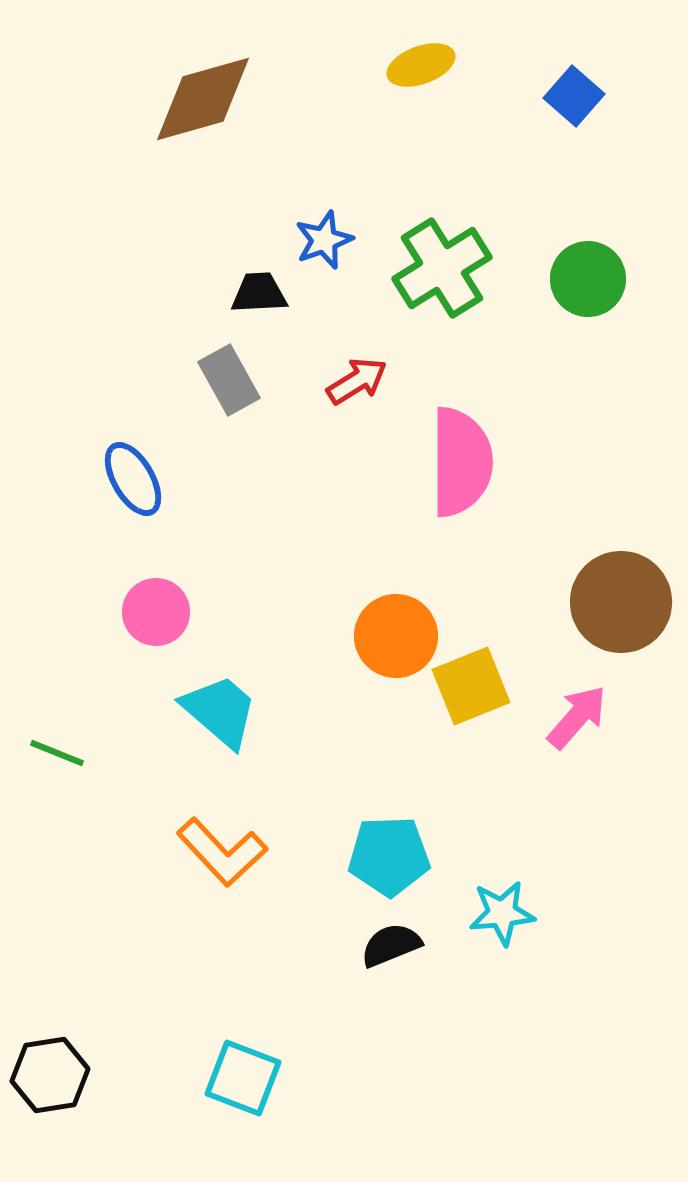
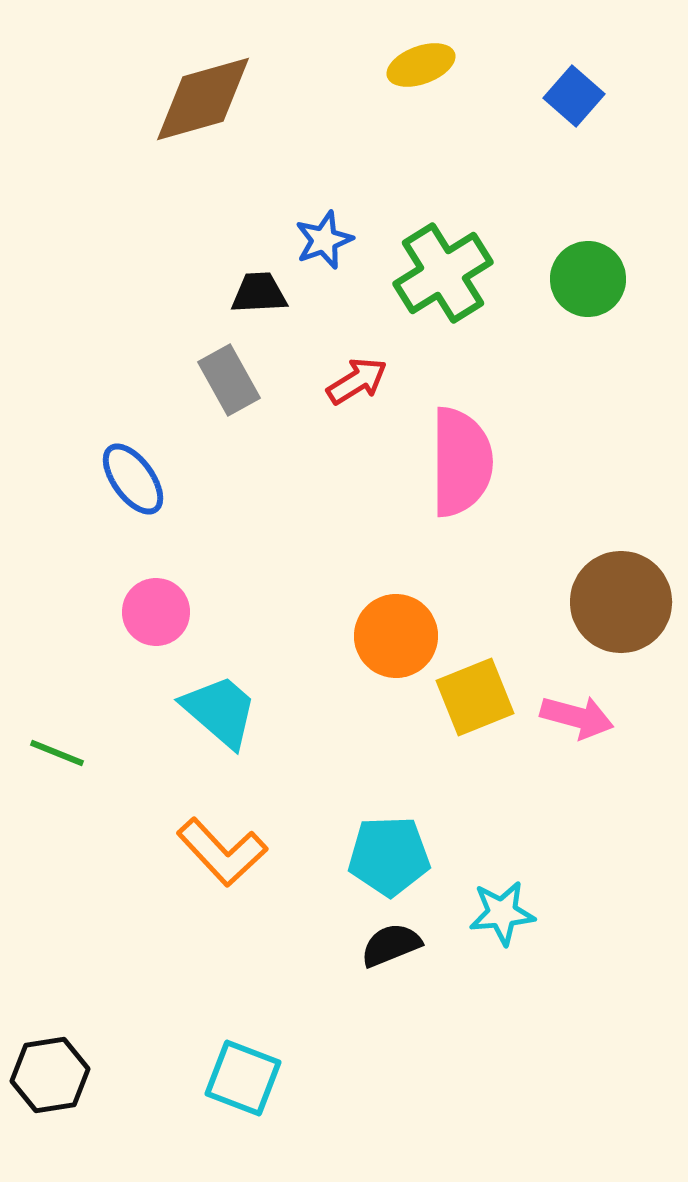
green cross: moved 1 px right, 5 px down
blue ellipse: rotated 6 degrees counterclockwise
yellow square: moved 4 px right, 11 px down
pink arrow: rotated 64 degrees clockwise
